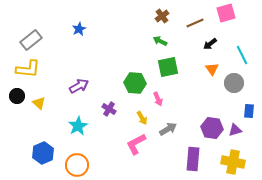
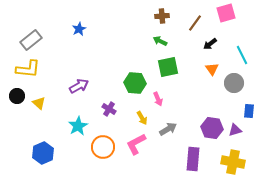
brown cross: rotated 32 degrees clockwise
brown line: rotated 30 degrees counterclockwise
orange circle: moved 26 px right, 18 px up
